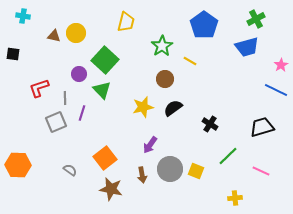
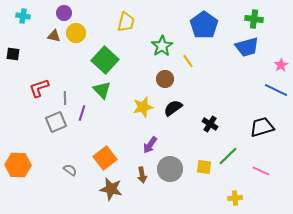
green cross: moved 2 px left; rotated 36 degrees clockwise
yellow line: moved 2 px left; rotated 24 degrees clockwise
purple circle: moved 15 px left, 61 px up
yellow square: moved 8 px right, 4 px up; rotated 14 degrees counterclockwise
